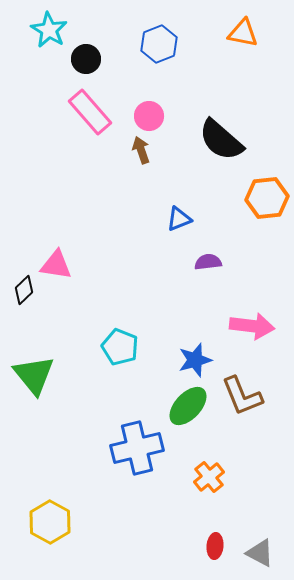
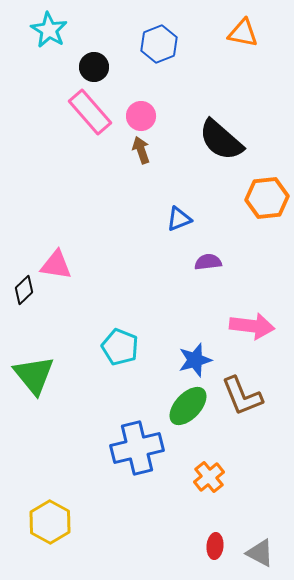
black circle: moved 8 px right, 8 px down
pink circle: moved 8 px left
